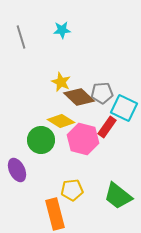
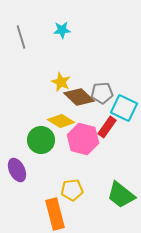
green trapezoid: moved 3 px right, 1 px up
